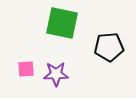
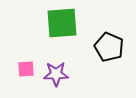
green square: rotated 16 degrees counterclockwise
black pentagon: rotated 28 degrees clockwise
